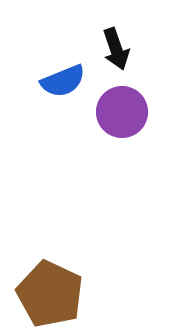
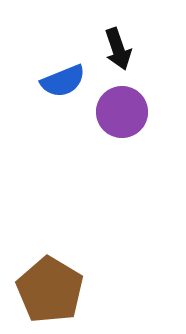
black arrow: moved 2 px right
brown pentagon: moved 4 px up; rotated 6 degrees clockwise
